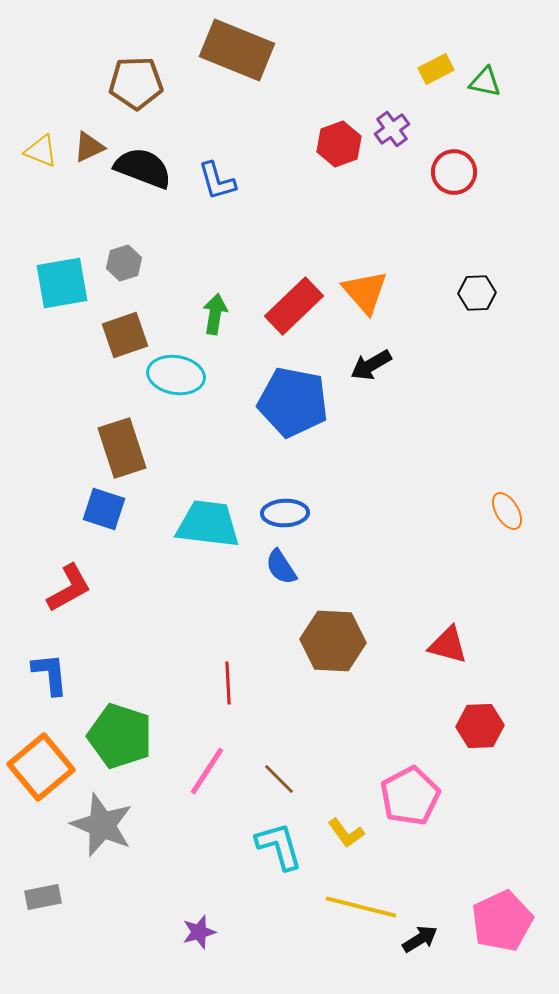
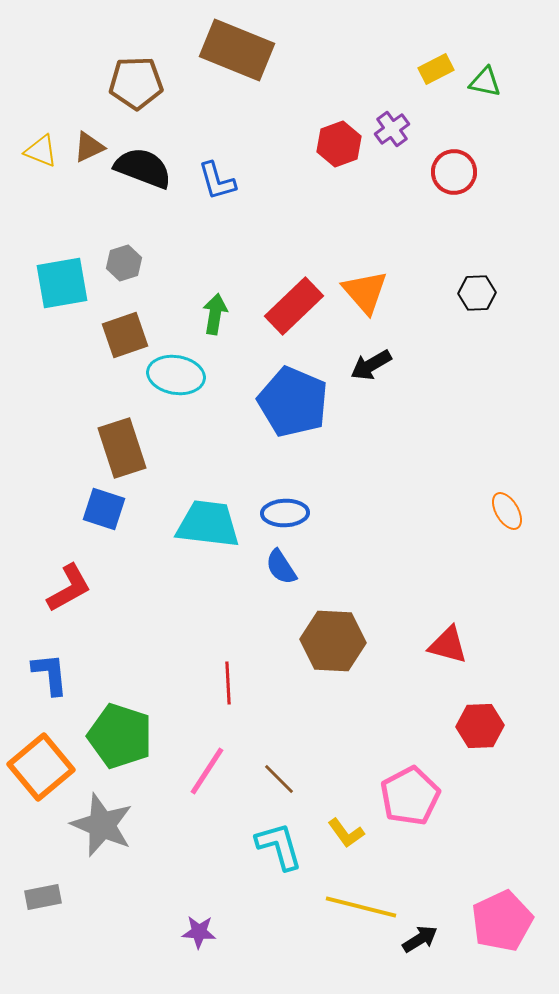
blue pentagon at (293, 402): rotated 12 degrees clockwise
purple star at (199, 932): rotated 20 degrees clockwise
